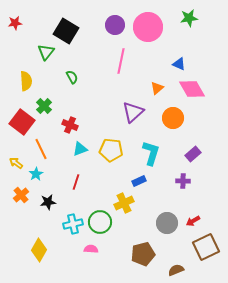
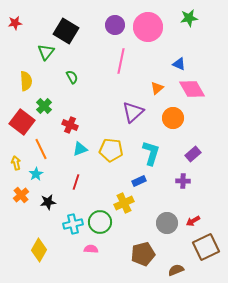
yellow arrow: rotated 40 degrees clockwise
